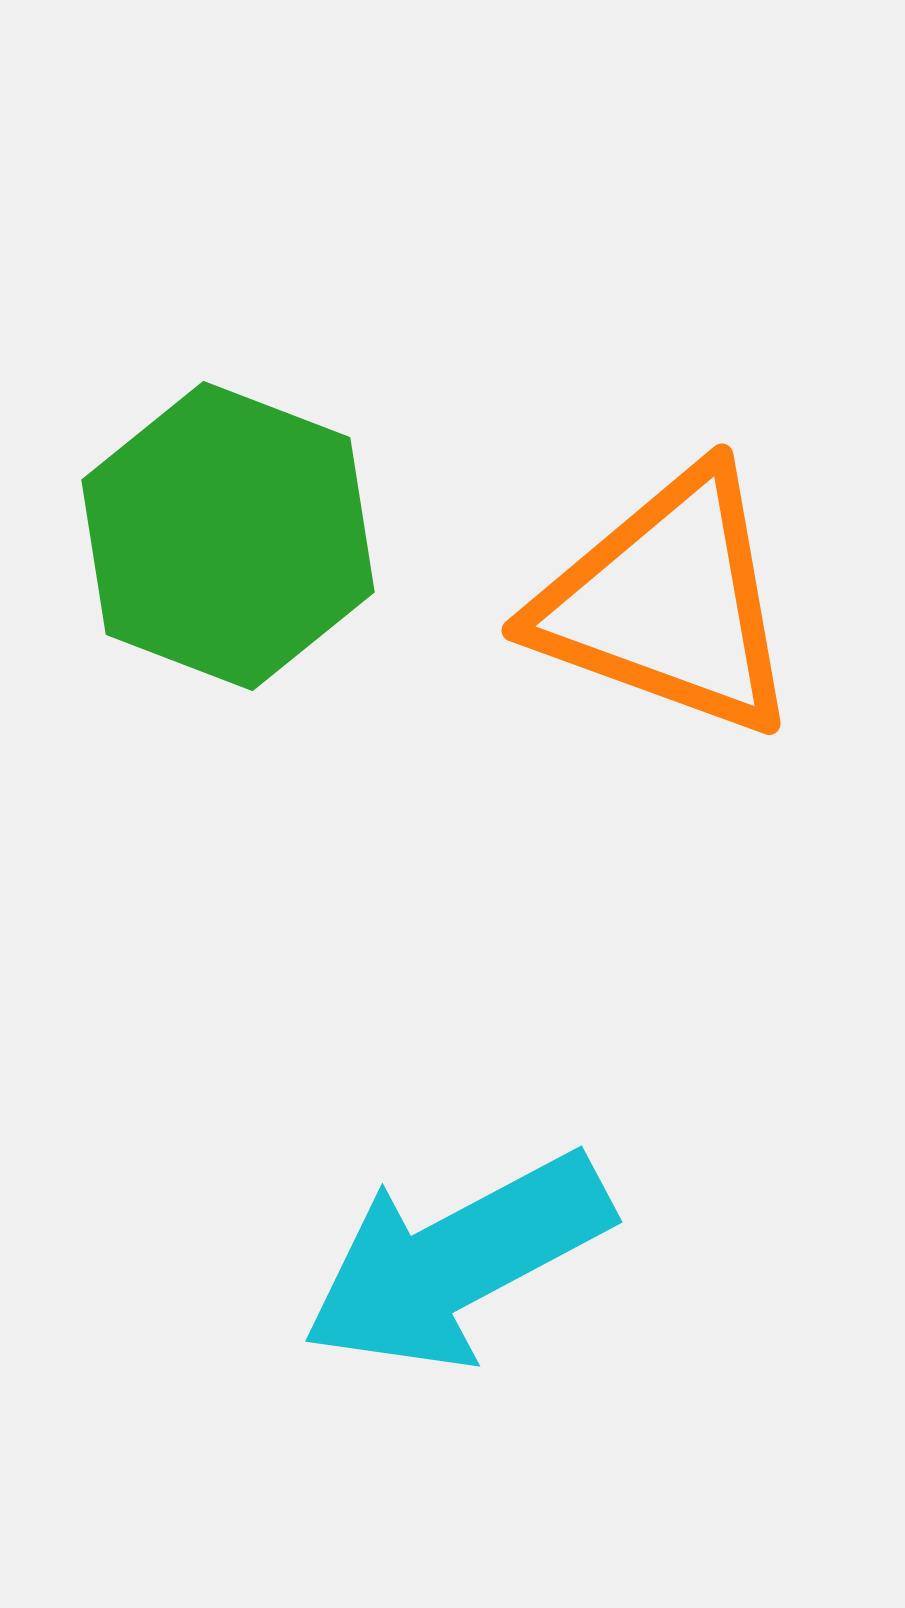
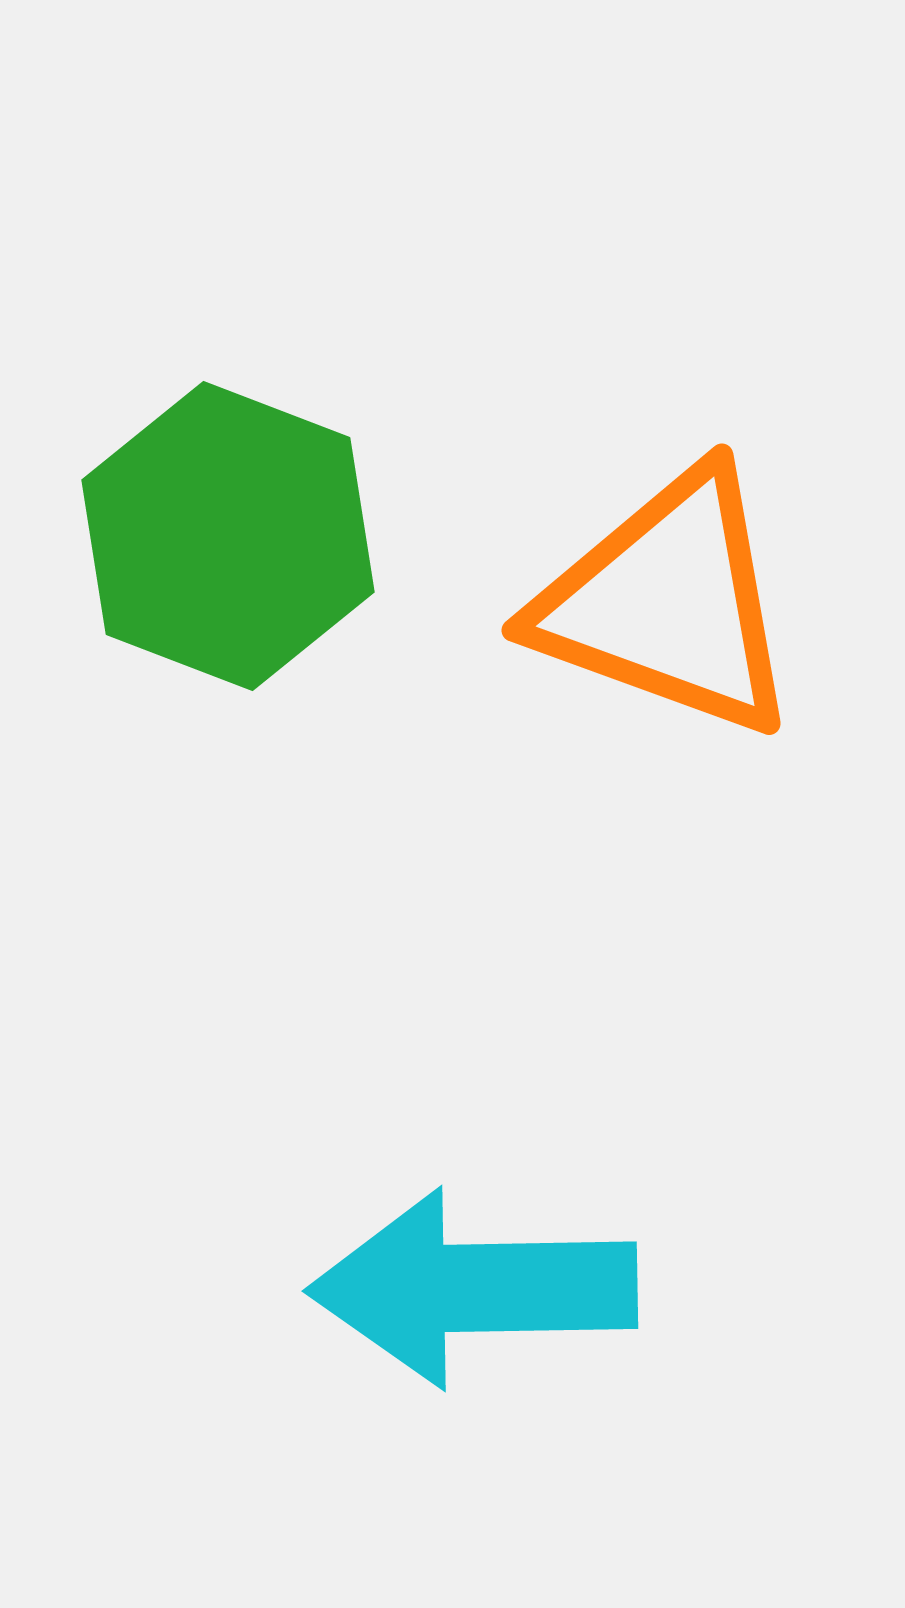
cyan arrow: moved 16 px right, 27 px down; rotated 27 degrees clockwise
